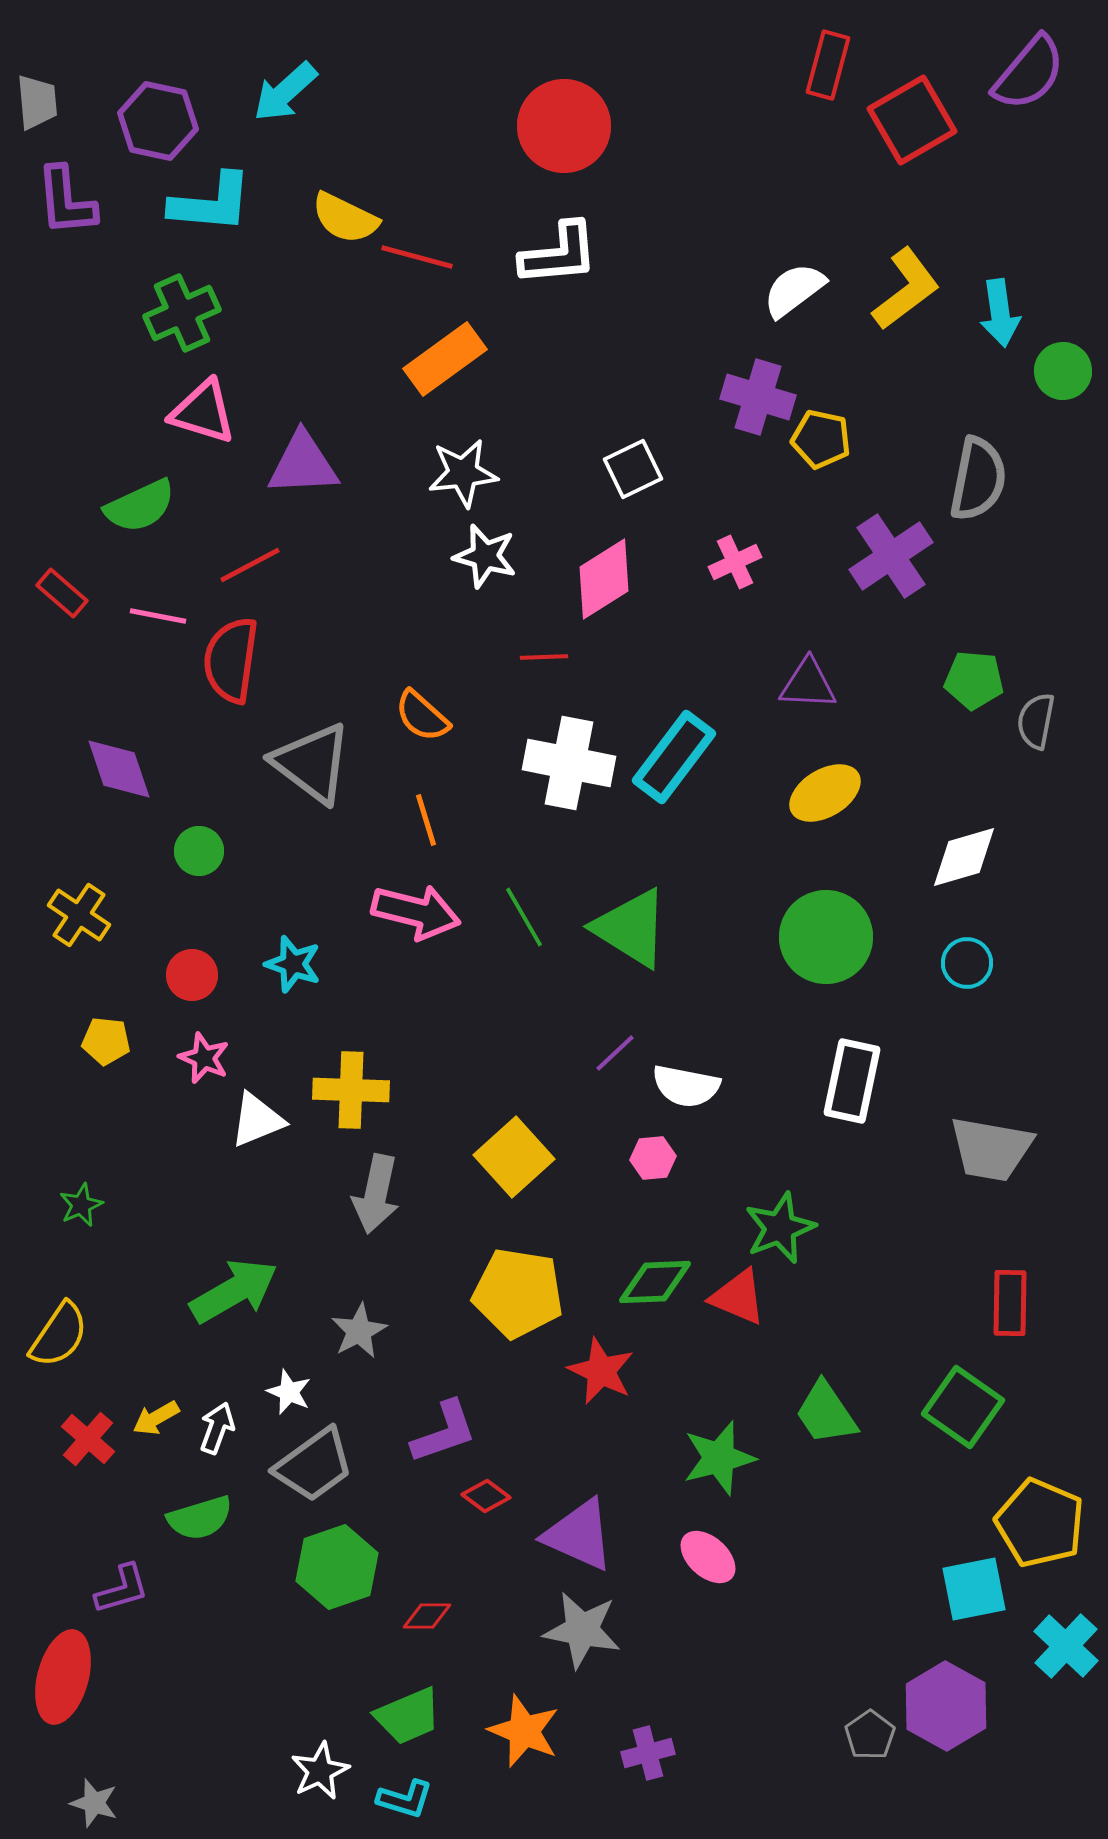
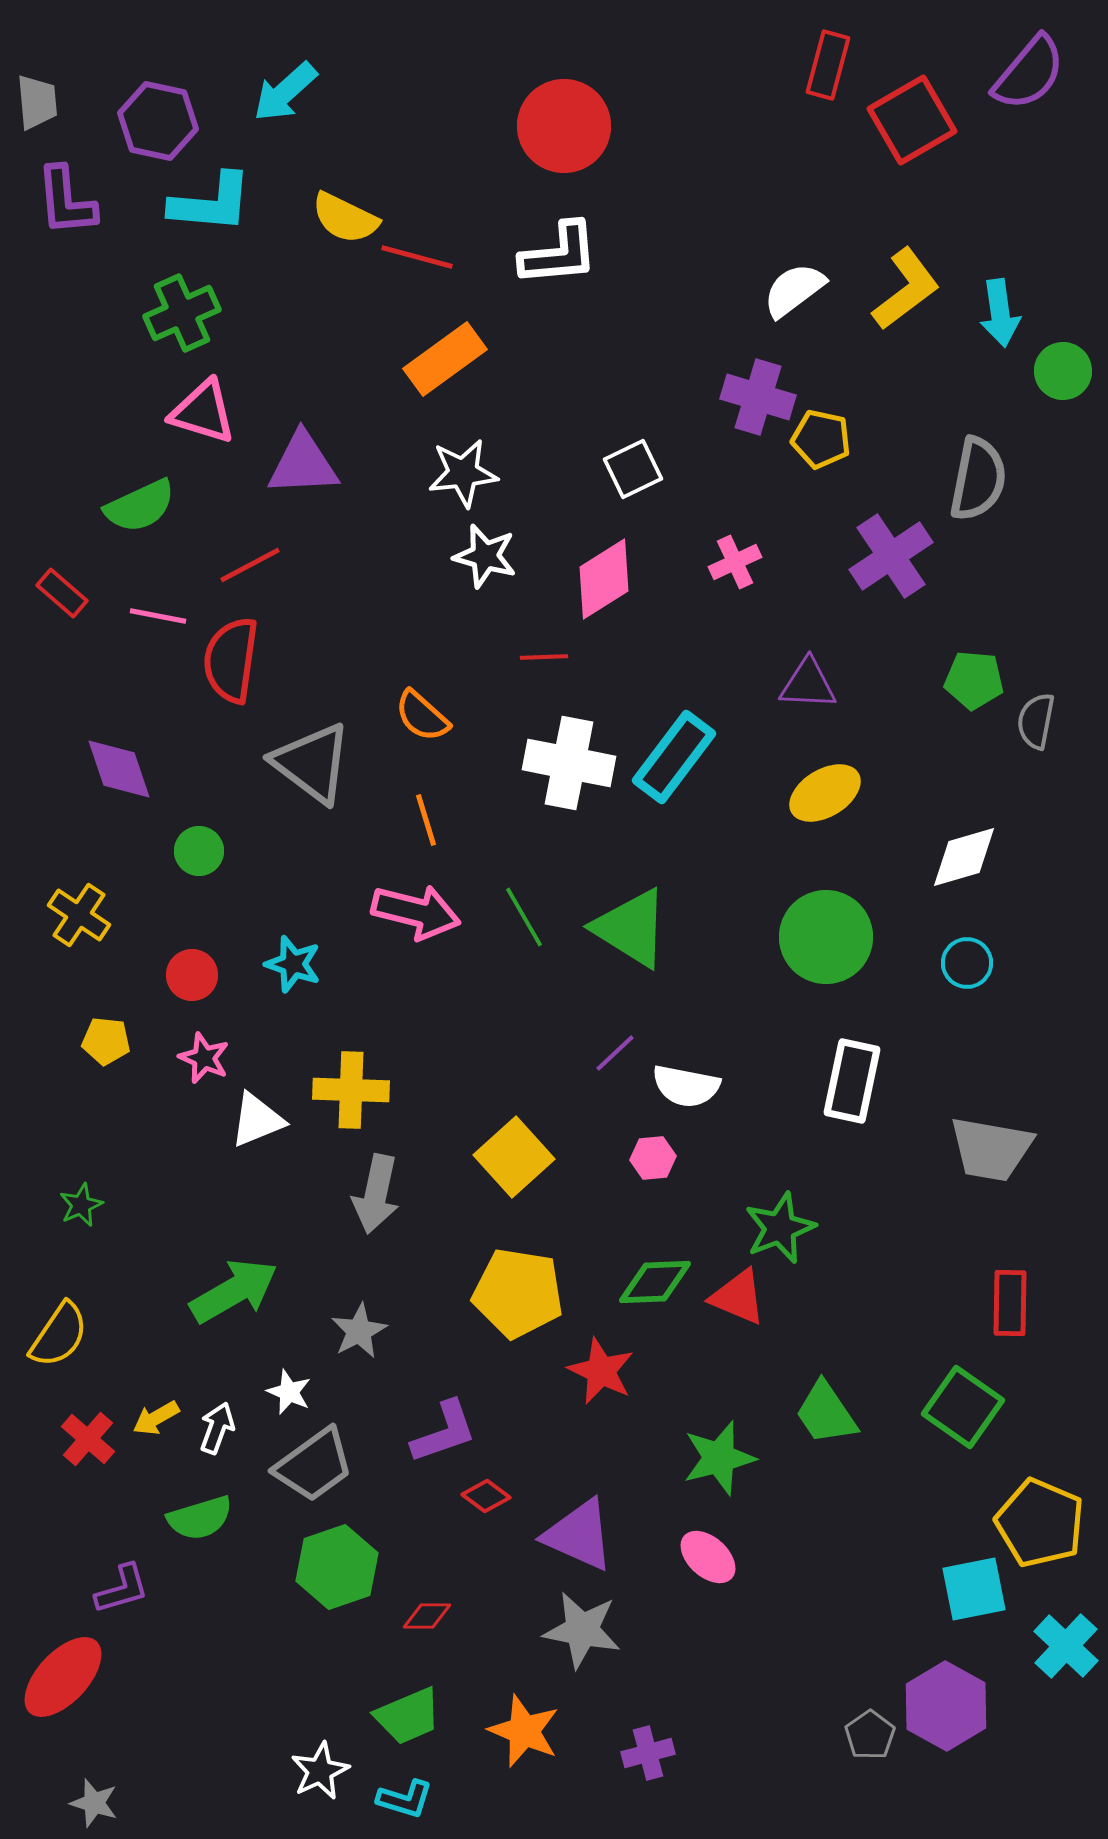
red ellipse at (63, 1677): rotated 28 degrees clockwise
